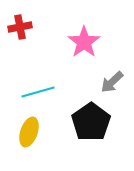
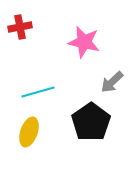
pink star: rotated 24 degrees counterclockwise
